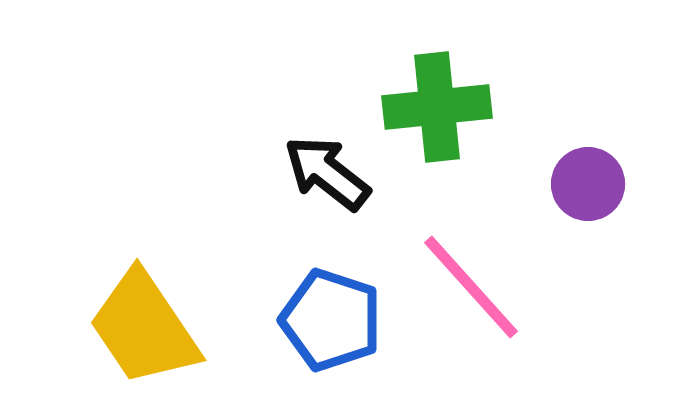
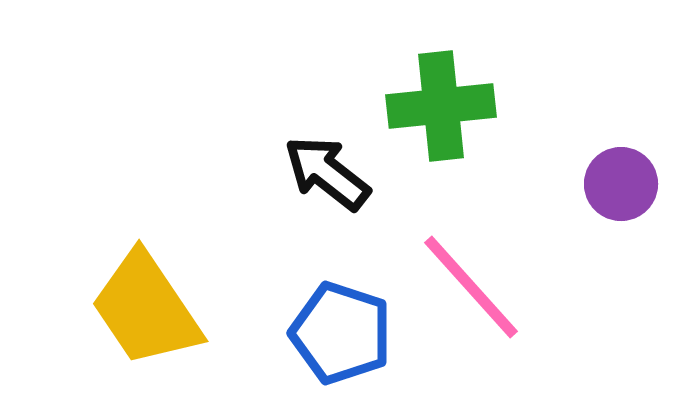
green cross: moved 4 px right, 1 px up
purple circle: moved 33 px right
blue pentagon: moved 10 px right, 13 px down
yellow trapezoid: moved 2 px right, 19 px up
